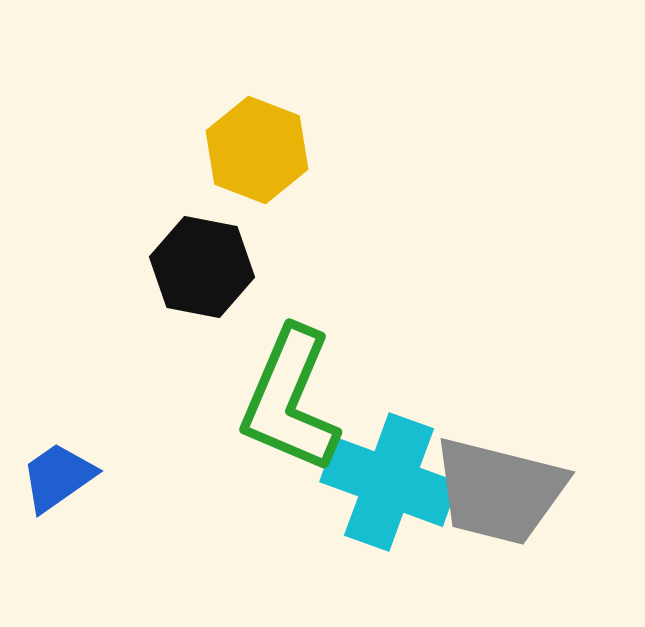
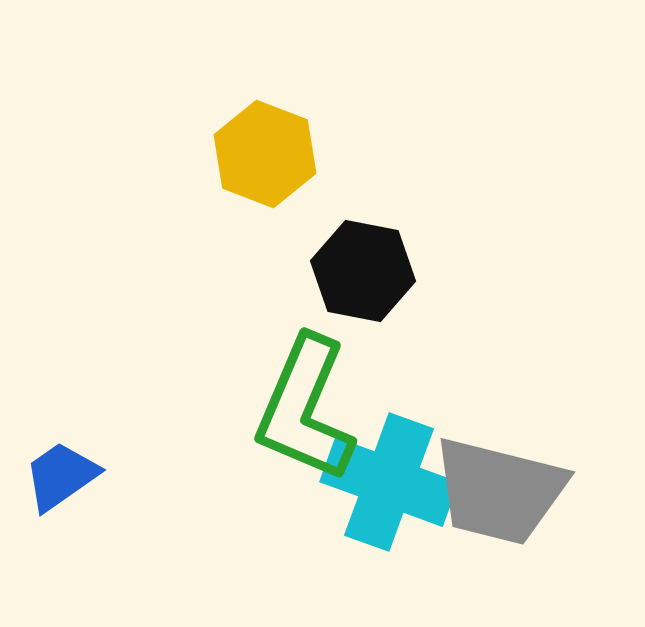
yellow hexagon: moved 8 px right, 4 px down
black hexagon: moved 161 px right, 4 px down
green L-shape: moved 15 px right, 9 px down
blue trapezoid: moved 3 px right, 1 px up
